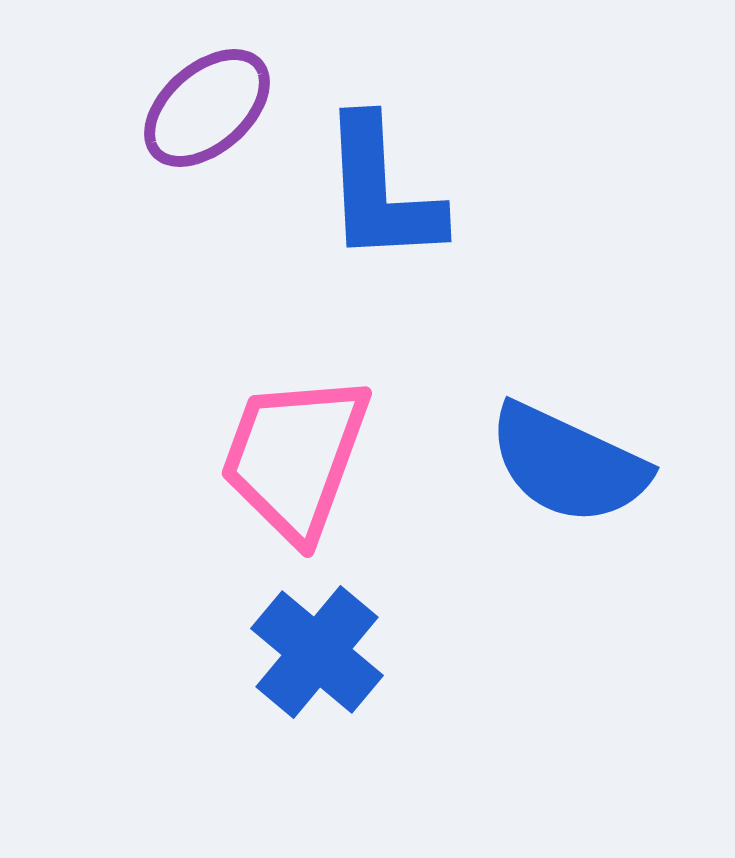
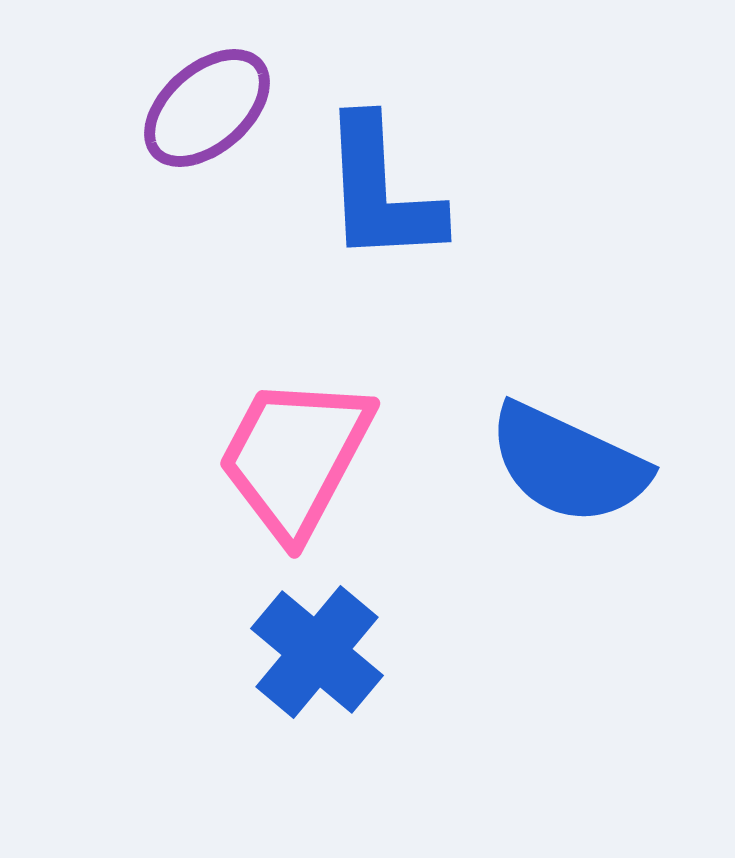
pink trapezoid: rotated 8 degrees clockwise
